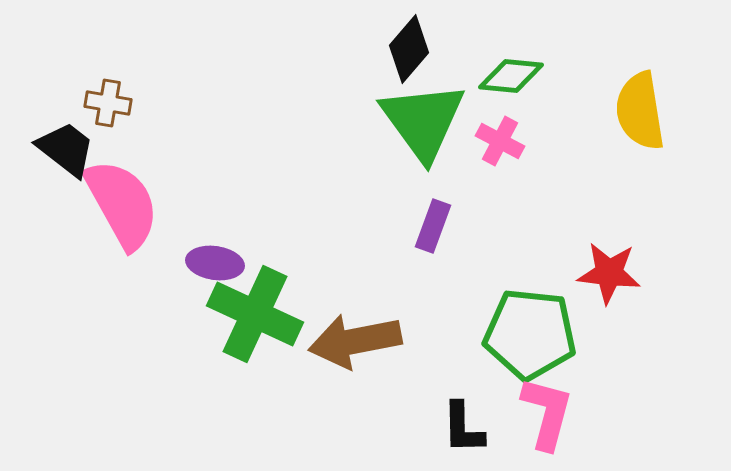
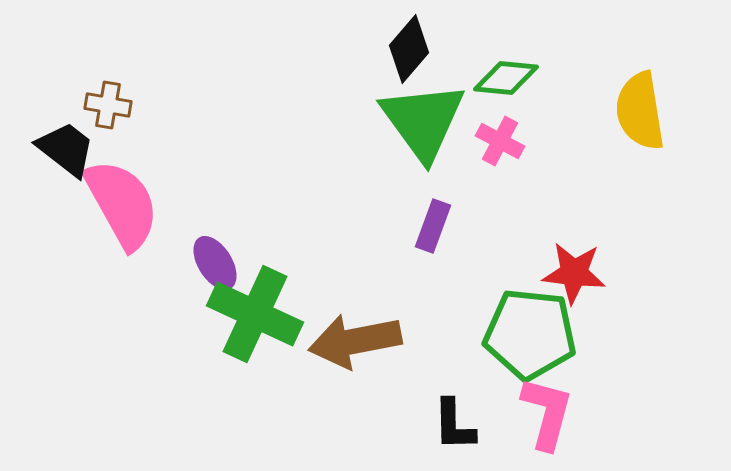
green diamond: moved 5 px left, 2 px down
brown cross: moved 2 px down
purple ellipse: rotated 50 degrees clockwise
red star: moved 35 px left
black L-shape: moved 9 px left, 3 px up
